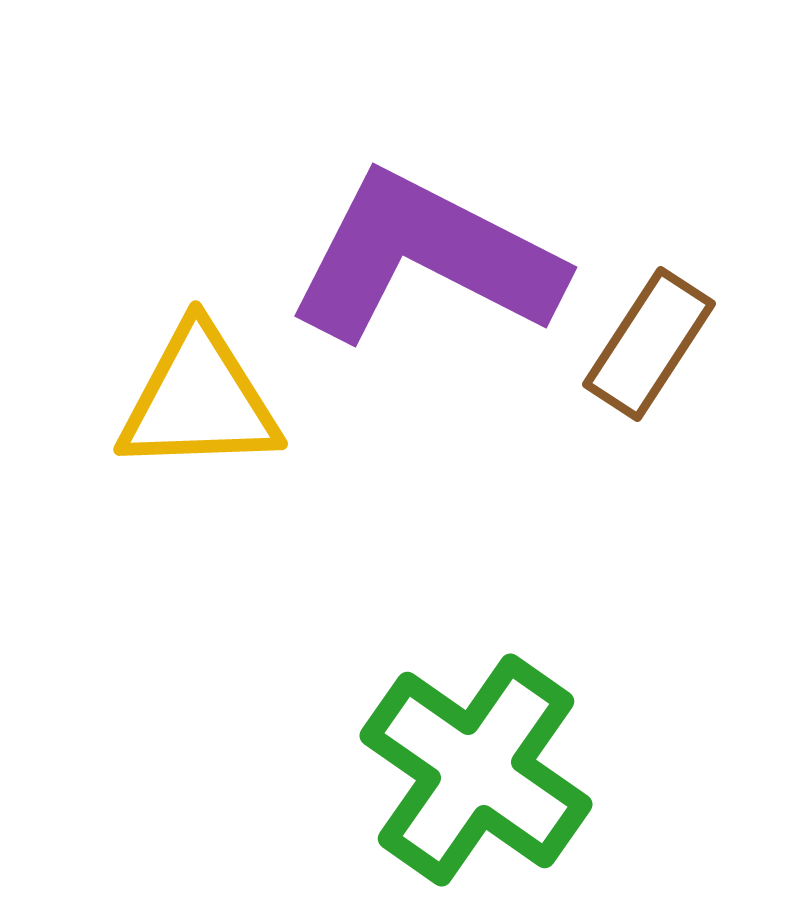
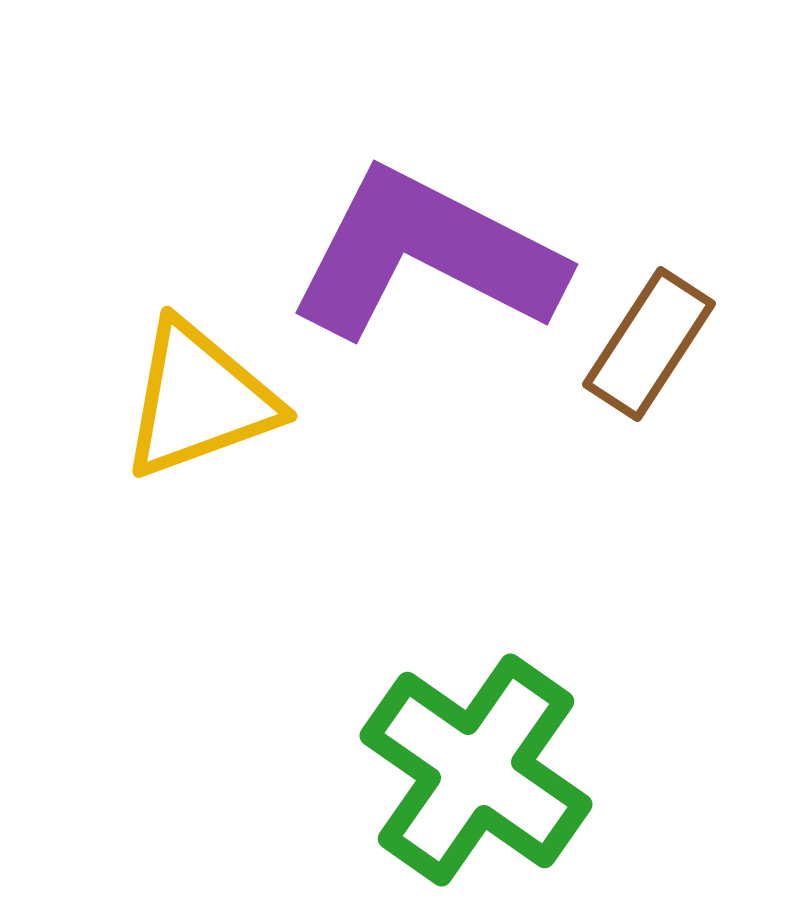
purple L-shape: moved 1 px right, 3 px up
yellow triangle: rotated 18 degrees counterclockwise
